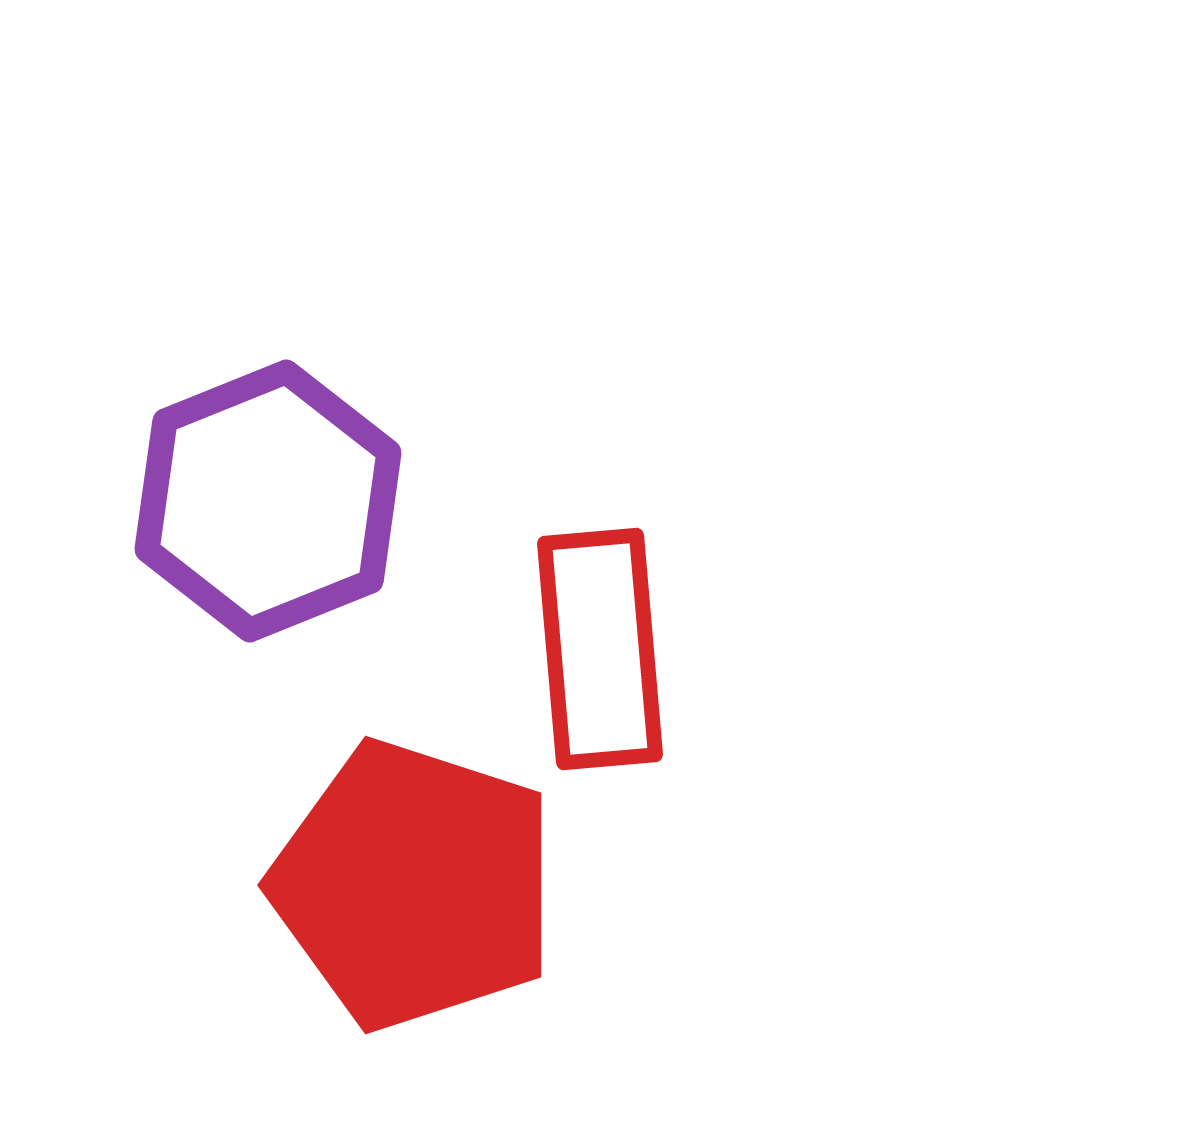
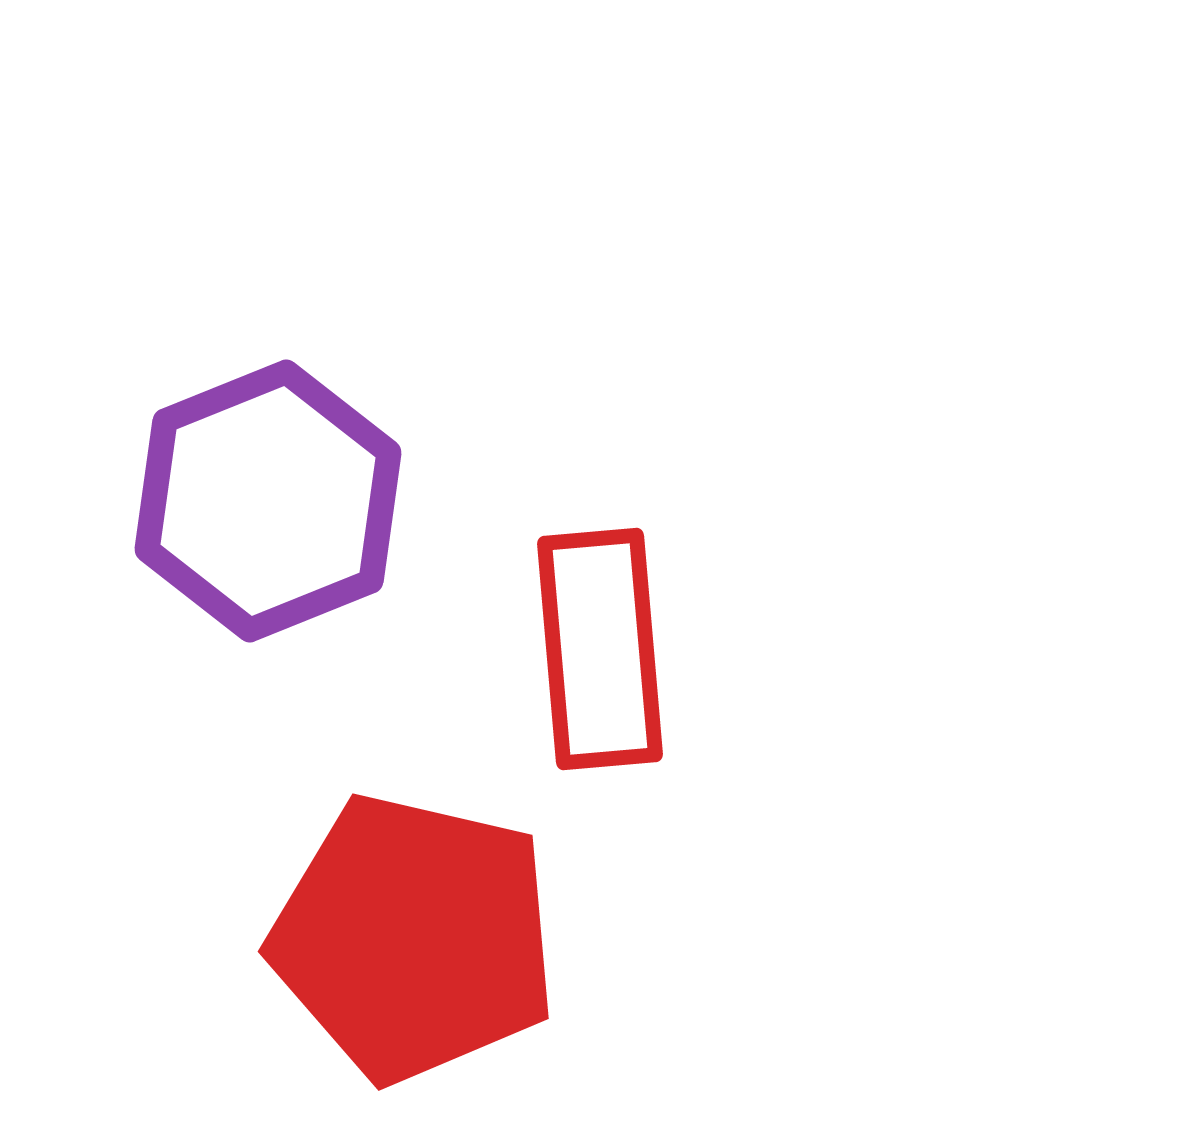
red pentagon: moved 53 px down; rotated 5 degrees counterclockwise
